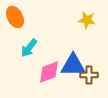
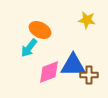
orange ellipse: moved 25 px right, 13 px down; rotated 35 degrees counterclockwise
